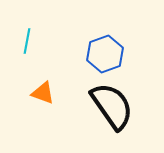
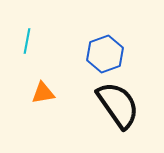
orange triangle: rotated 30 degrees counterclockwise
black semicircle: moved 6 px right, 1 px up
